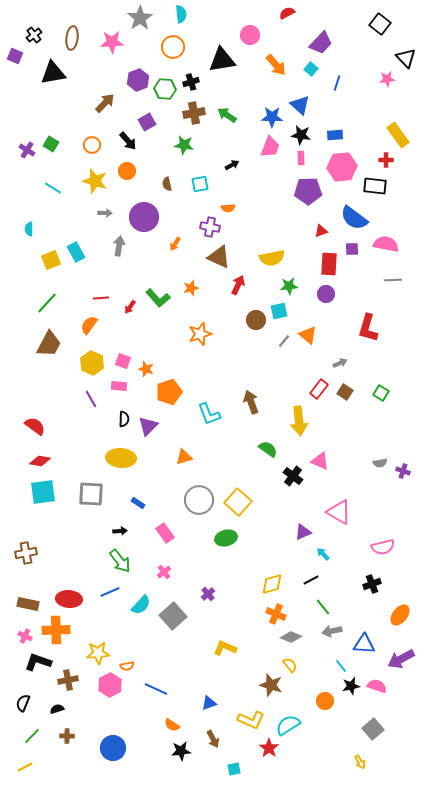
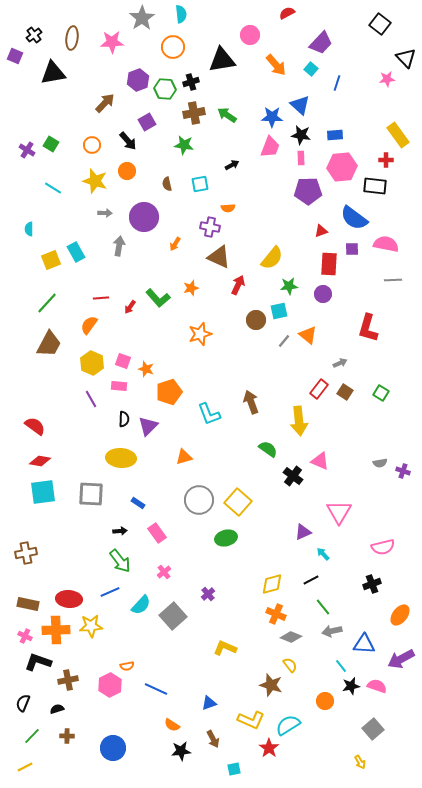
gray star at (140, 18): moved 2 px right
yellow semicircle at (272, 258): rotated 40 degrees counterclockwise
purple circle at (326, 294): moved 3 px left
pink triangle at (339, 512): rotated 32 degrees clockwise
pink rectangle at (165, 533): moved 8 px left
yellow star at (98, 653): moved 7 px left, 27 px up
